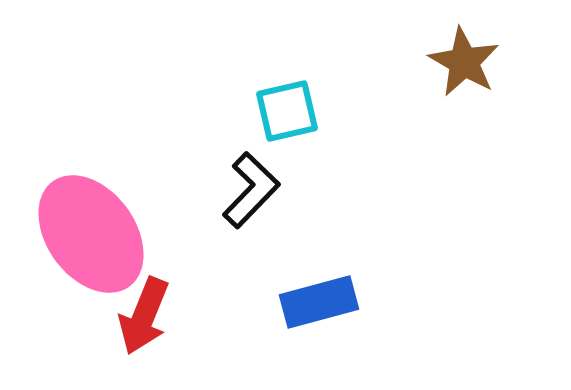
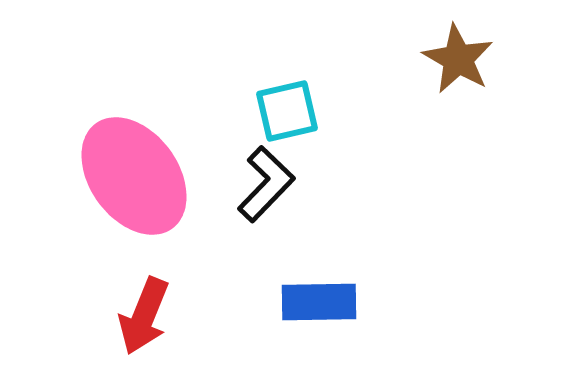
brown star: moved 6 px left, 3 px up
black L-shape: moved 15 px right, 6 px up
pink ellipse: moved 43 px right, 58 px up
blue rectangle: rotated 14 degrees clockwise
